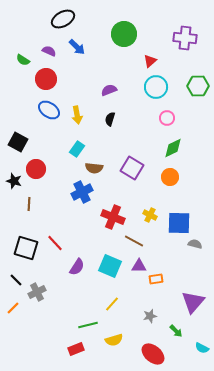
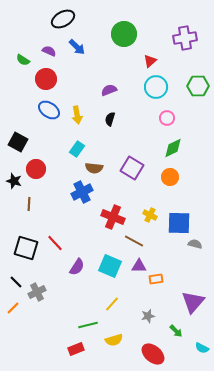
purple cross at (185, 38): rotated 15 degrees counterclockwise
black line at (16, 280): moved 2 px down
gray star at (150, 316): moved 2 px left
